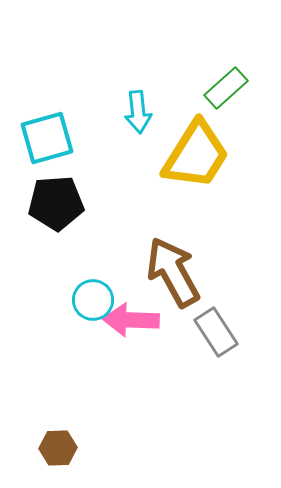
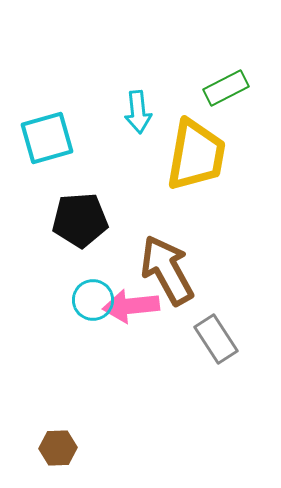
green rectangle: rotated 15 degrees clockwise
yellow trapezoid: rotated 22 degrees counterclockwise
black pentagon: moved 24 px right, 17 px down
brown arrow: moved 6 px left, 2 px up
pink arrow: moved 14 px up; rotated 8 degrees counterclockwise
gray rectangle: moved 7 px down
